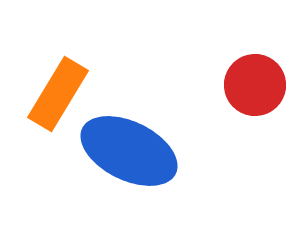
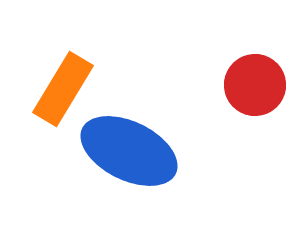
orange rectangle: moved 5 px right, 5 px up
